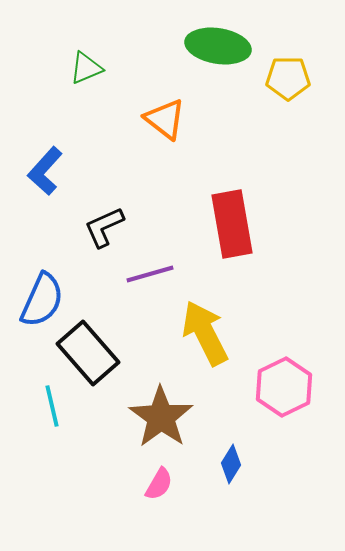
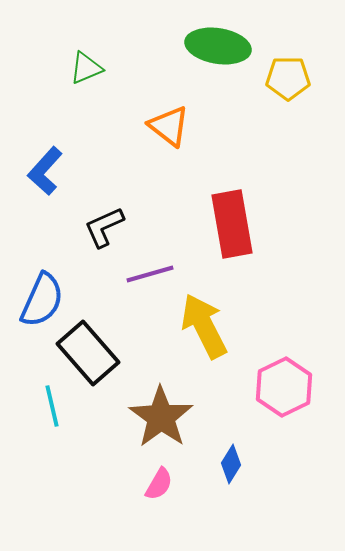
orange triangle: moved 4 px right, 7 px down
yellow arrow: moved 1 px left, 7 px up
